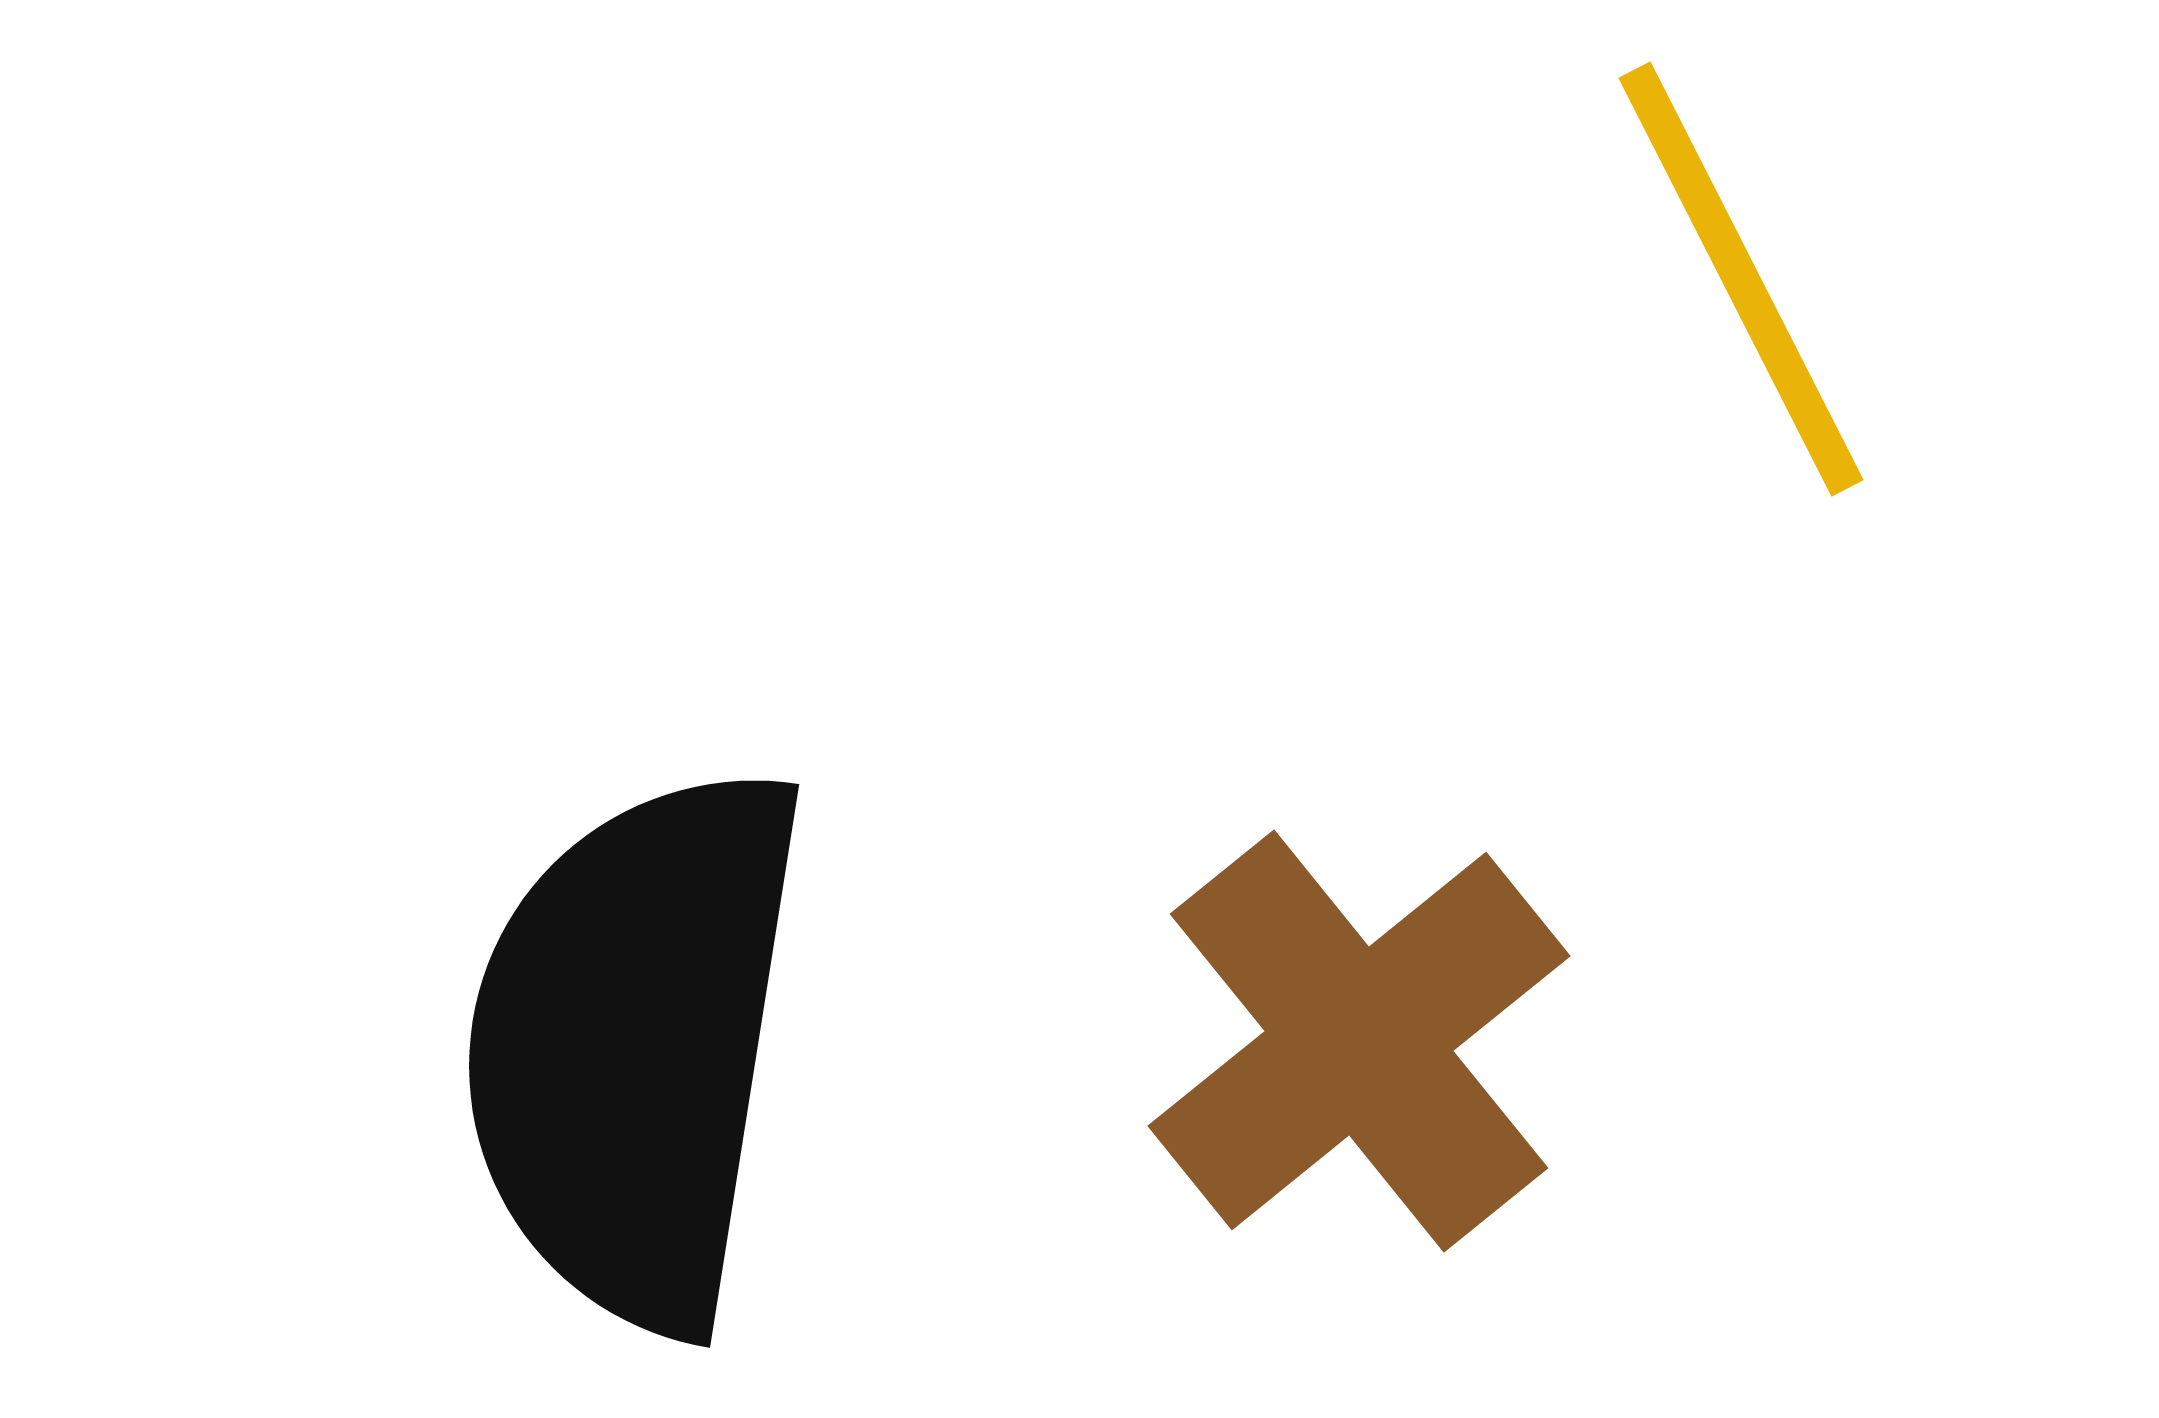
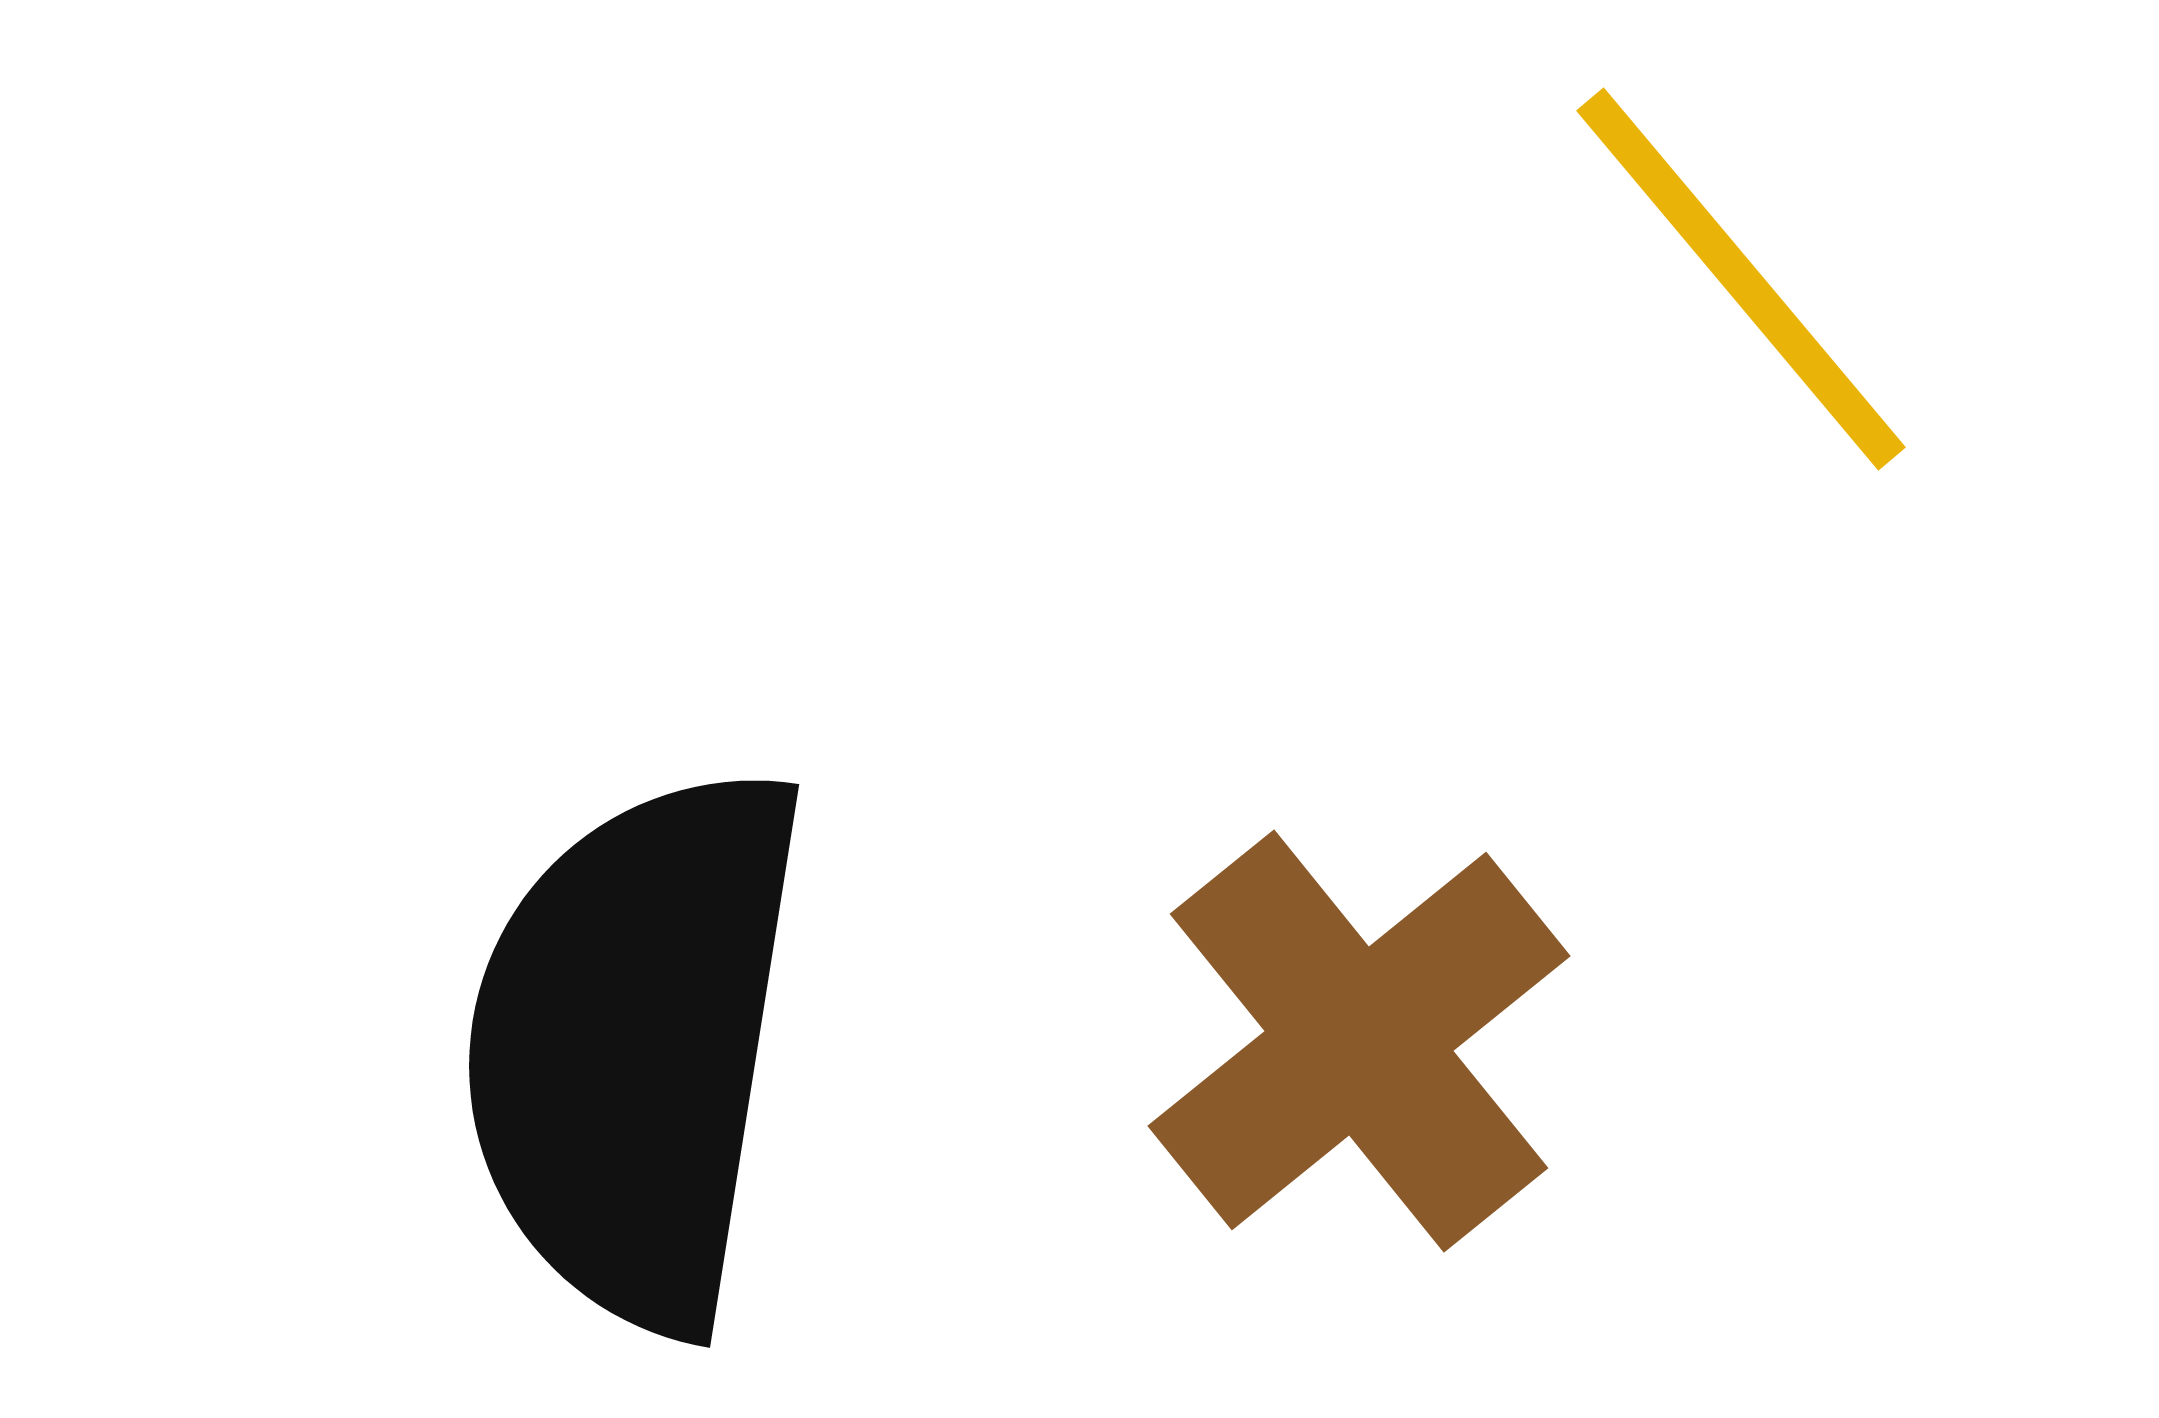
yellow line: rotated 13 degrees counterclockwise
